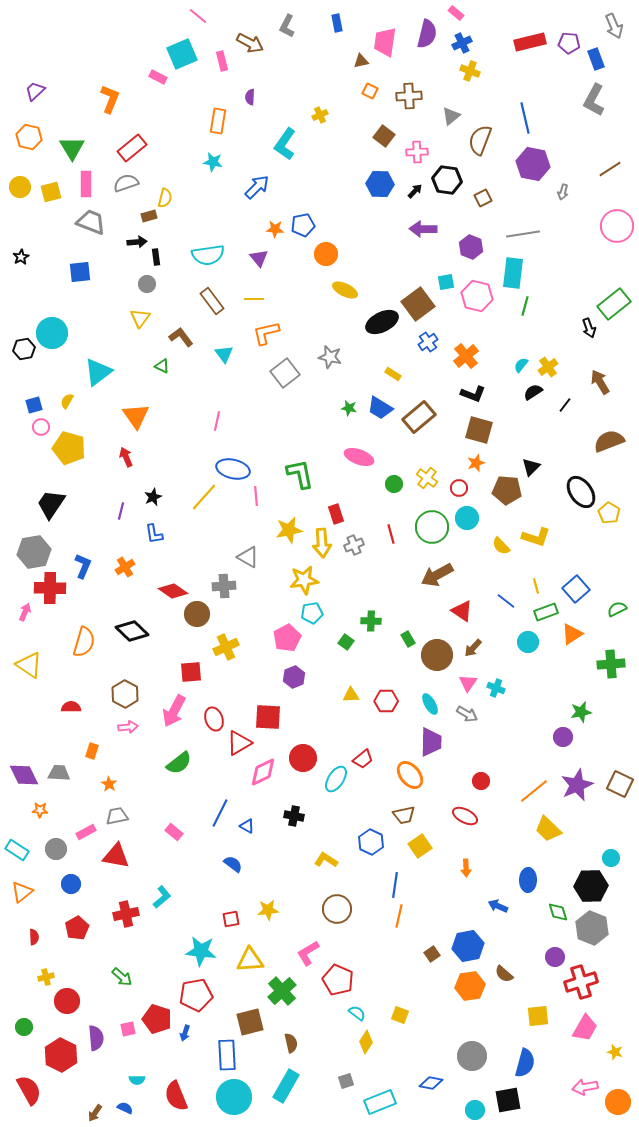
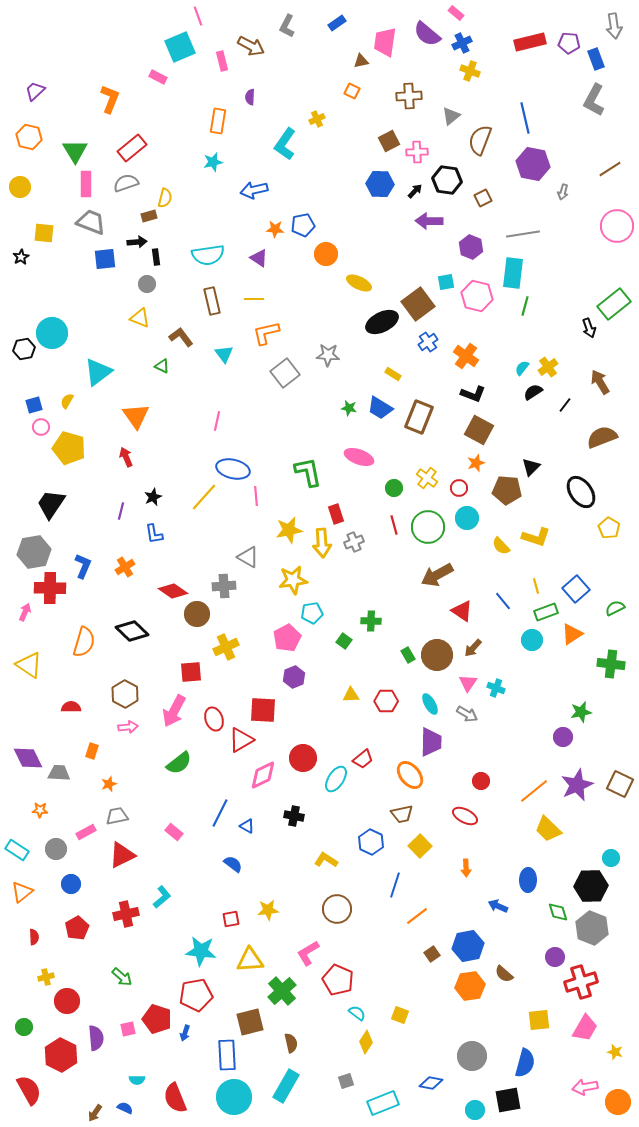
pink line at (198, 16): rotated 30 degrees clockwise
blue rectangle at (337, 23): rotated 66 degrees clockwise
gray arrow at (614, 26): rotated 15 degrees clockwise
purple semicircle at (427, 34): rotated 116 degrees clockwise
brown arrow at (250, 43): moved 1 px right, 3 px down
cyan square at (182, 54): moved 2 px left, 7 px up
orange square at (370, 91): moved 18 px left
yellow cross at (320, 115): moved 3 px left, 4 px down
brown square at (384, 136): moved 5 px right, 5 px down; rotated 25 degrees clockwise
green triangle at (72, 148): moved 3 px right, 3 px down
cyan star at (213, 162): rotated 24 degrees counterclockwise
blue arrow at (257, 187): moved 3 px left, 3 px down; rotated 148 degrees counterclockwise
yellow square at (51, 192): moved 7 px left, 41 px down; rotated 20 degrees clockwise
purple arrow at (423, 229): moved 6 px right, 8 px up
purple triangle at (259, 258): rotated 18 degrees counterclockwise
blue square at (80, 272): moved 25 px right, 13 px up
yellow ellipse at (345, 290): moved 14 px right, 7 px up
brown rectangle at (212, 301): rotated 24 degrees clockwise
yellow triangle at (140, 318): rotated 45 degrees counterclockwise
orange cross at (466, 356): rotated 15 degrees counterclockwise
gray star at (330, 357): moved 2 px left, 2 px up; rotated 10 degrees counterclockwise
cyan semicircle at (521, 365): moved 1 px right, 3 px down
brown rectangle at (419, 417): rotated 28 degrees counterclockwise
brown square at (479, 430): rotated 12 degrees clockwise
brown semicircle at (609, 441): moved 7 px left, 4 px up
green L-shape at (300, 474): moved 8 px right, 2 px up
green circle at (394, 484): moved 4 px down
yellow pentagon at (609, 513): moved 15 px down
green circle at (432, 527): moved 4 px left
red line at (391, 534): moved 3 px right, 9 px up
gray cross at (354, 545): moved 3 px up
yellow star at (304, 580): moved 11 px left
blue line at (506, 601): moved 3 px left; rotated 12 degrees clockwise
green semicircle at (617, 609): moved 2 px left, 1 px up
green rectangle at (408, 639): moved 16 px down
green square at (346, 642): moved 2 px left, 1 px up
cyan circle at (528, 642): moved 4 px right, 2 px up
green cross at (611, 664): rotated 12 degrees clockwise
red square at (268, 717): moved 5 px left, 7 px up
red triangle at (239, 743): moved 2 px right, 3 px up
pink diamond at (263, 772): moved 3 px down
purple diamond at (24, 775): moved 4 px right, 17 px up
orange star at (109, 784): rotated 21 degrees clockwise
brown trapezoid at (404, 815): moved 2 px left, 1 px up
yellow square at (420, 846): rotated 10 degrees counterclockwise
red triangle at (116, 856): moved 6 px right, 1 px up; rotated 36 degrees counterclockwise
blue line at (395, 885): rotated 10 degrees clockwise
orange line at (399, 916): moved 18 px right; rotated 40 degrees clockwise
yellow square at (538, 1016): moved 1 px right, 4 px down
red semicircle at (176, 1096): moved 1 px left, 2 px down
cyan rectangle at (380, 1102): moved 3 px right, 1 px down
